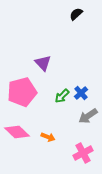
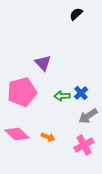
green arrow: rotated 42 degrees clockwise
pink diamond: moved 2 px down
pink cross: moved 1 px right, 8 px up
